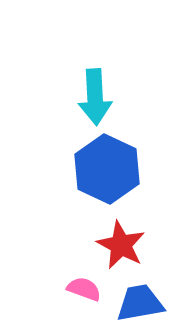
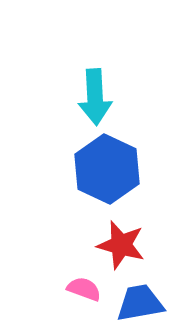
red star: rotated 12 degrees counterclockwise
